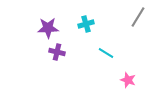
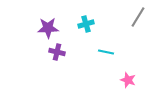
cyan line: moved 1 px up; rotated 21 degrees counterclockwise
